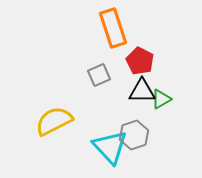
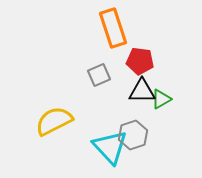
red pentagon: rotated 20 degrees counterclockwise
gray hexagon: moved 1 px left
